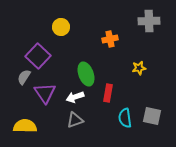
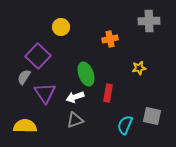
cyan semicircle: moved 7 px down; rotated 30 degrees clockwise
